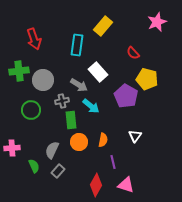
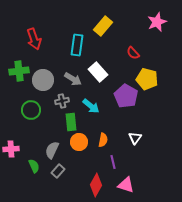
gray arrow: moved 6 px left, 6 px up
green rectangle: moved 2 px down
white triangle: moved 2 px down
pink cross: moved 1 px left, 1 px down
